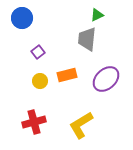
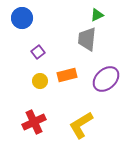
red cross: rotated 10 degrees counterclockwise
